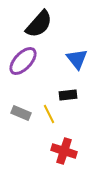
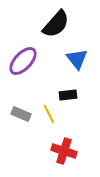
black semicircle: moved 17 px right
gray rectangle: moved 1 px down
